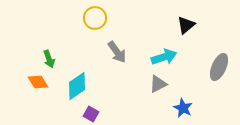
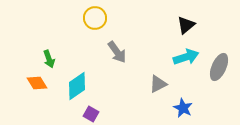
cyan arrow: moved 22 px right
orange diamond: moved 1 px left, 1 px down
